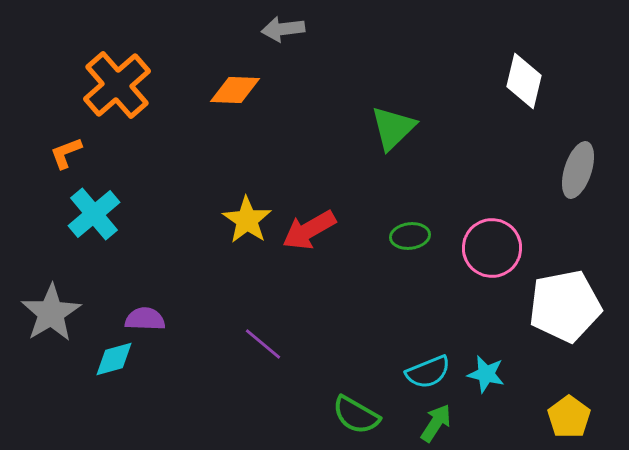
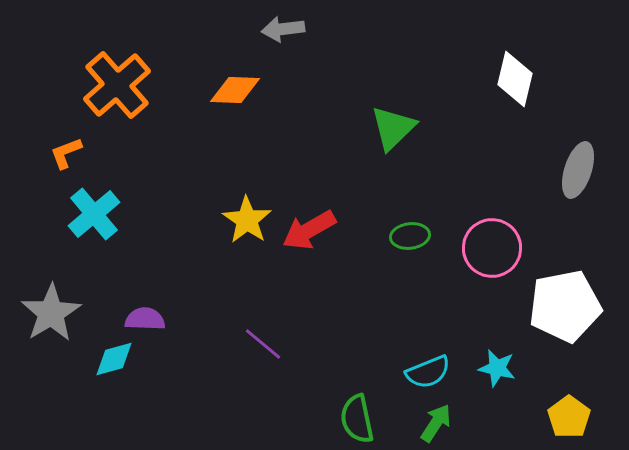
white diamond: moved 9 px left, 2 px up
cyan star: moved 11 px right, 6 px up
green semicircle: moved 1 px right, 4 px down; rotated 48 degrees clockwise
